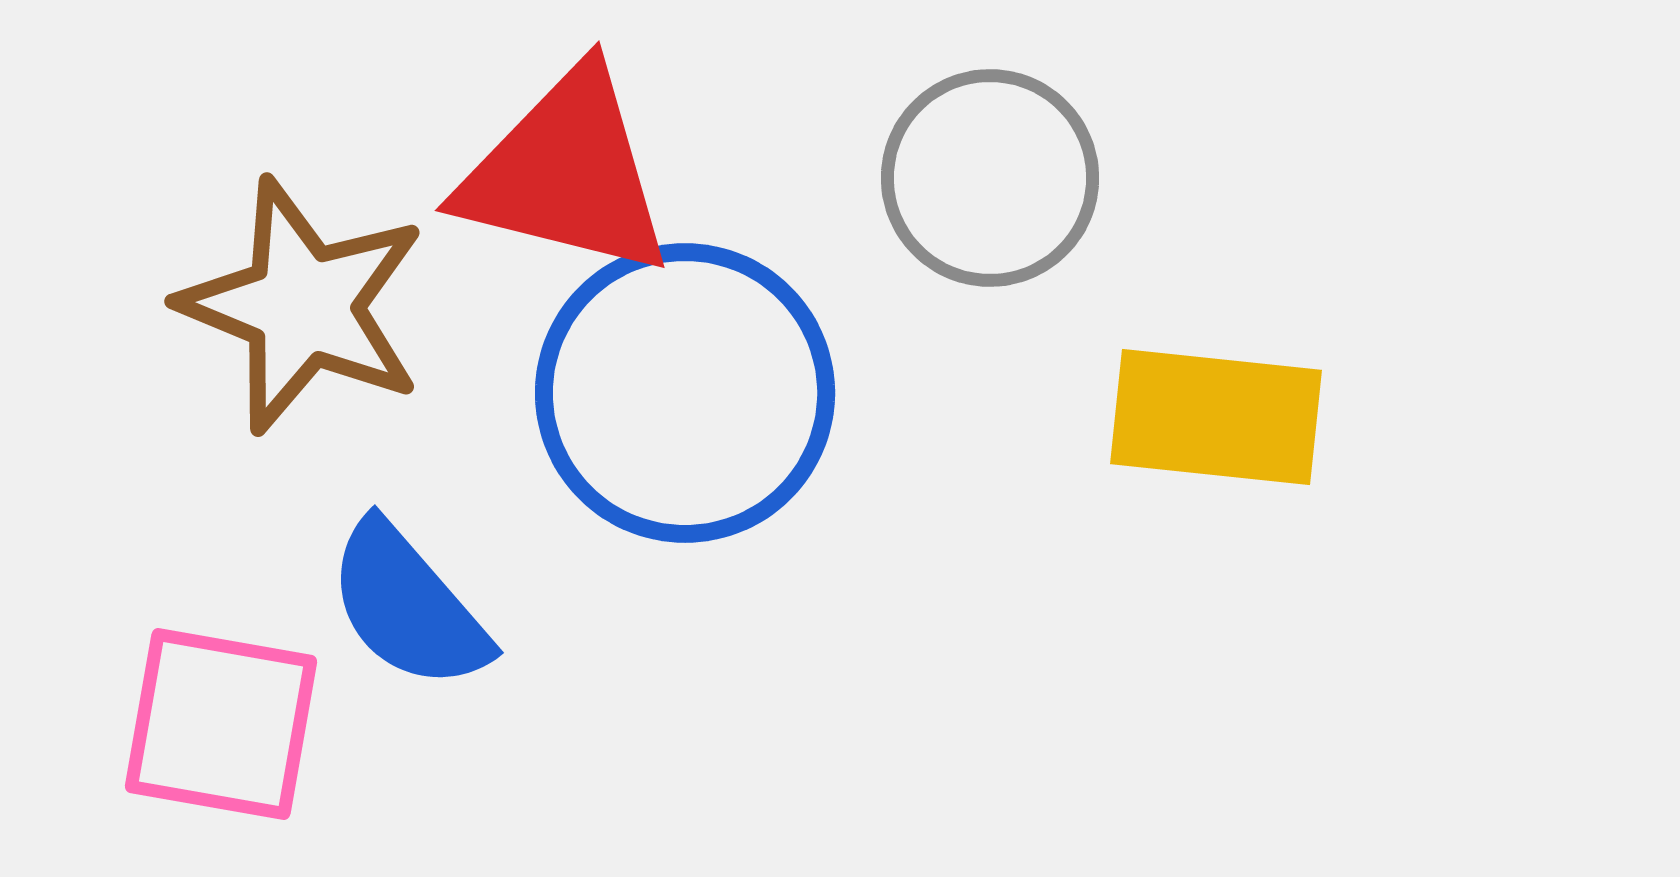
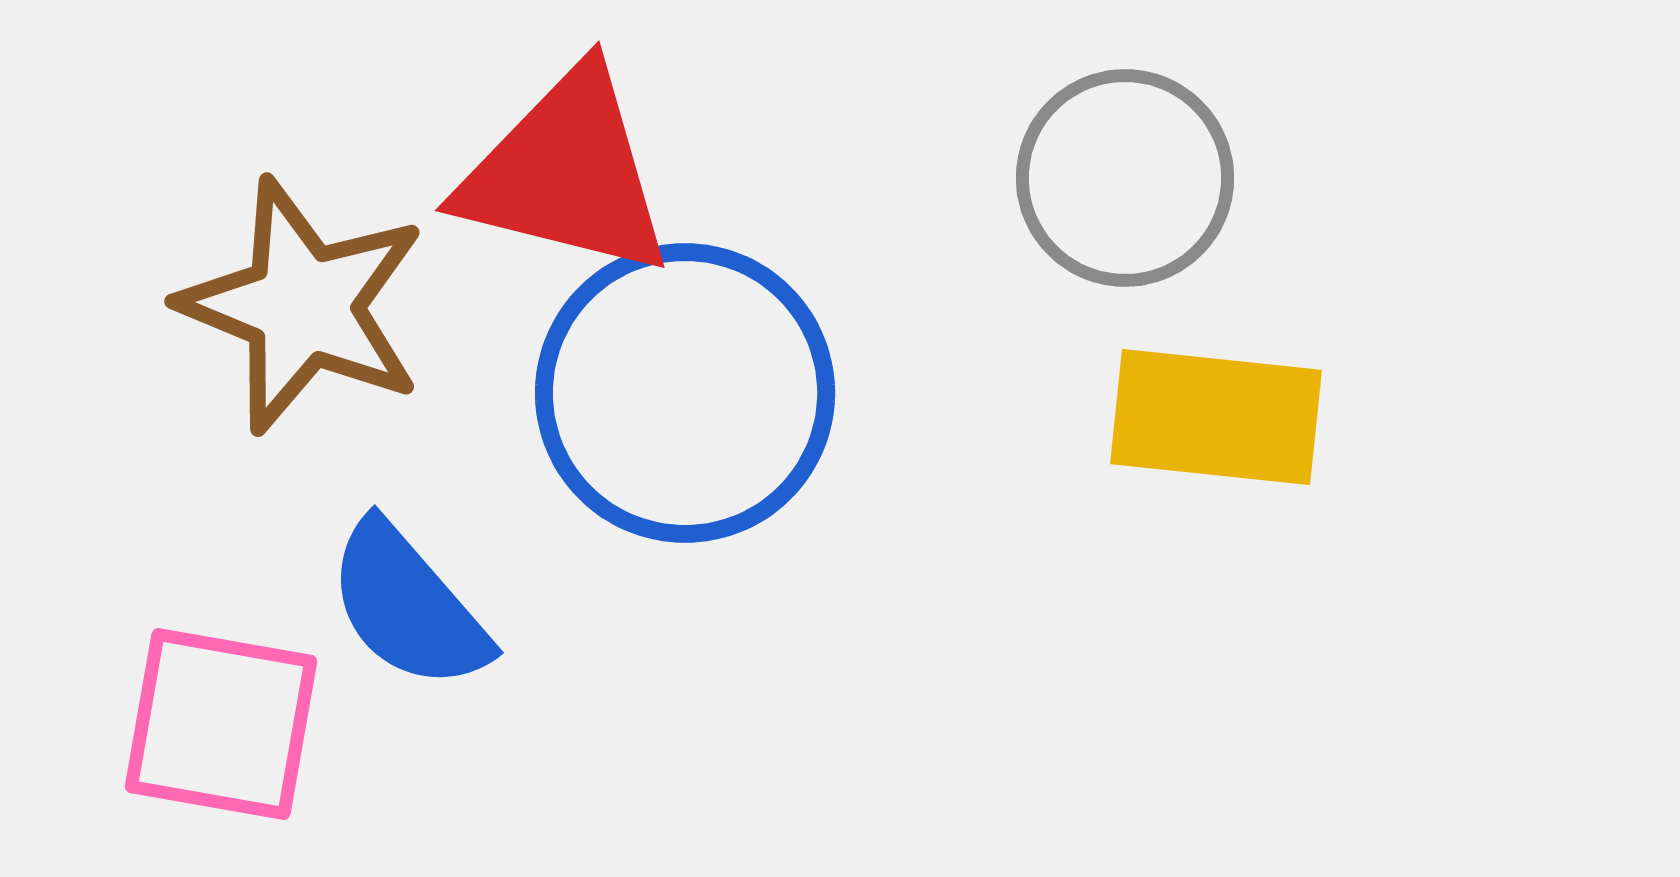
gray circle: moved 135 px right
